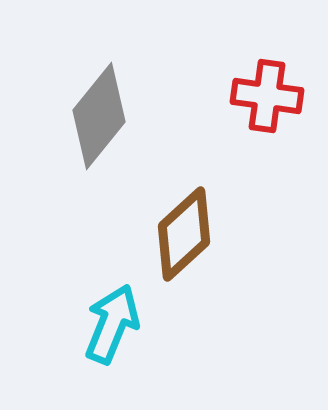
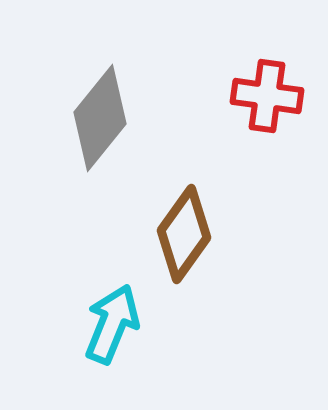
gray diamond: moved 1 px right, 2 px down
brown diamond: rotated 12 degrees counterclockwise
